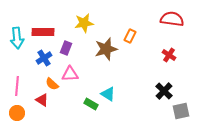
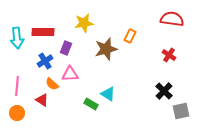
blue cross: moved 1 px right, 3 px down
